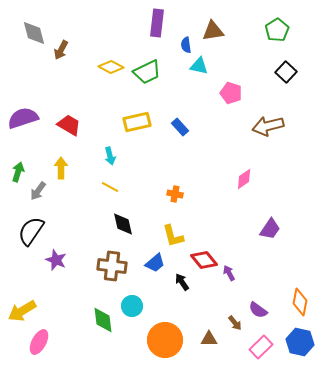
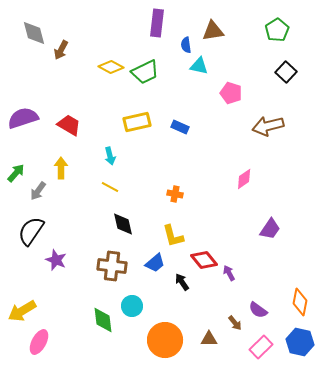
green trapezoid at (147, 72): moved 2 px left
blue rectangle at (180, 127): rotated 24 degrees counterclockwise
green arrow at (18, 172): moved 2 px left, 1 px down; rotated 24 degrees clockwise
